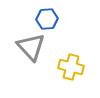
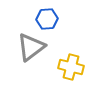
gray triangle: rotated 36 degrees clockwise
